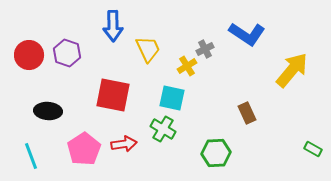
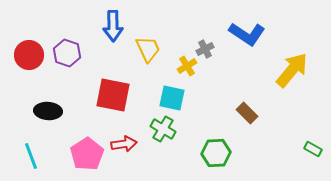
brown rectangle: rotated 20 degrees counterclockwise
pink pentagon: moved 3 px right, 5 px down
